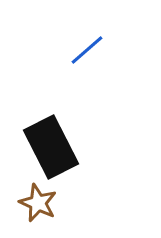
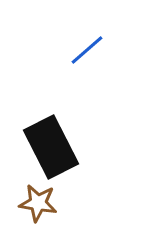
brown star: rotated 15 degrees counterclockwise
